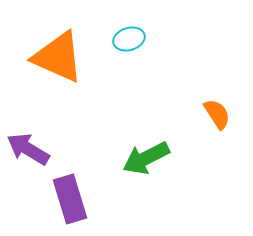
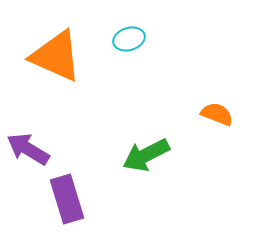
orange triangle: moved 2 px left, 1 px up
orange semicircle: rotated 36 degrees counterclockwise
green arrow: moved 3 px up
purple rectangle: moved 3 px left
